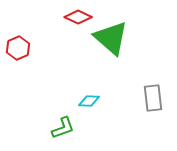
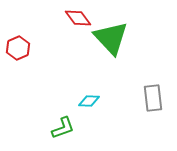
red diamond: moved 1 px down; rotated 28 degrees clockwise
green triangle: rotated 6 degrees clockwise
